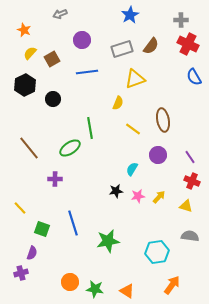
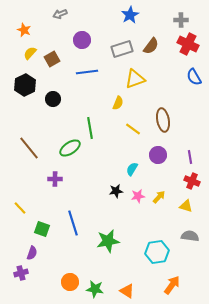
purple line at (190, 157): rotated 24 degrees clockwise
